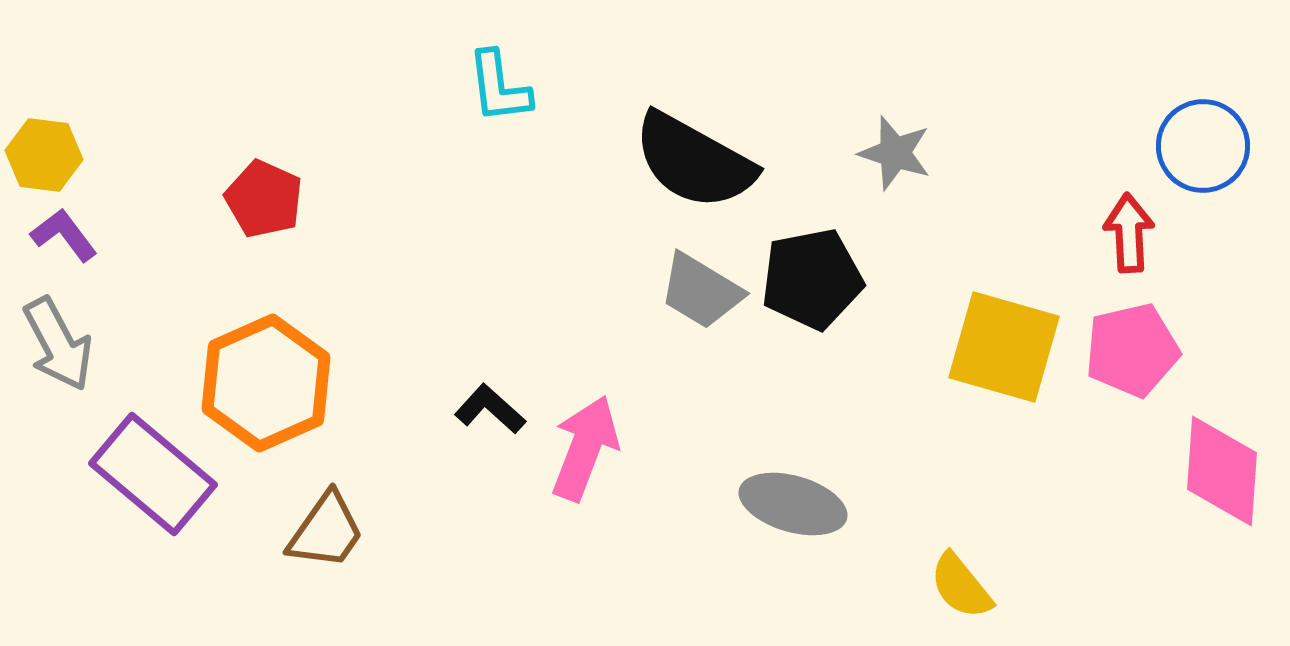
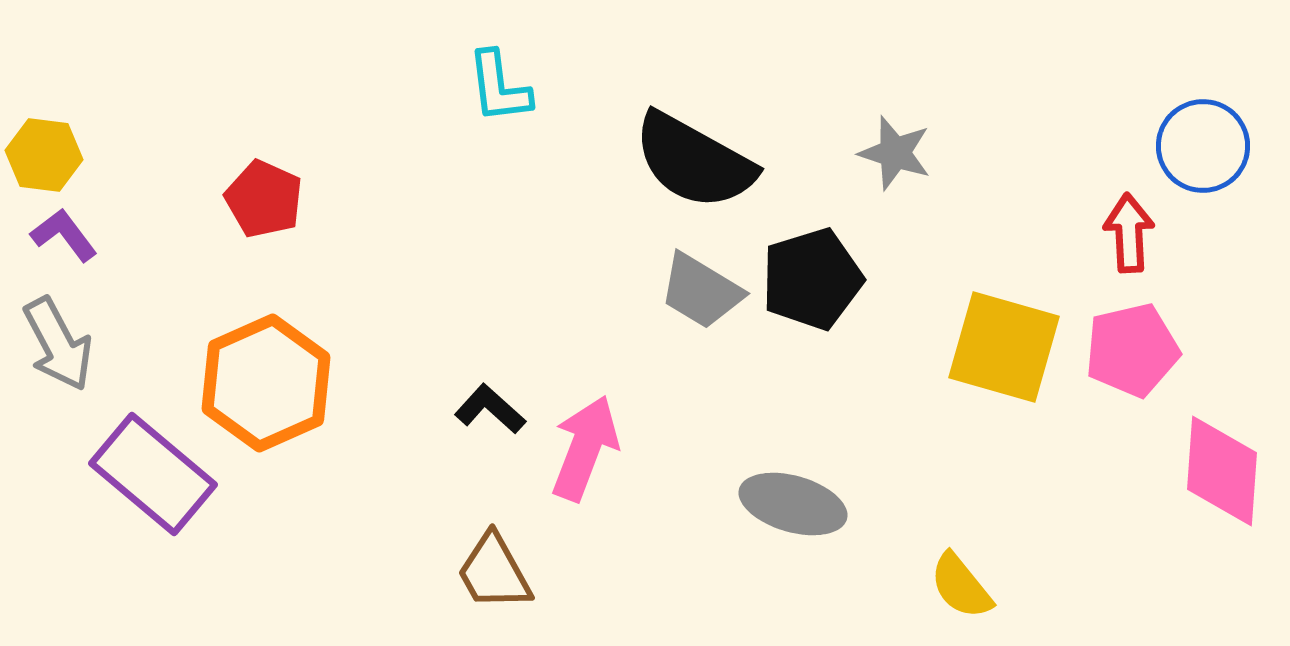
black pentagon: rotated 6 degrees counterclockwise
brown trapezoid: moved 168 px right, 41 px down; rotated 116 degrees clockwise
